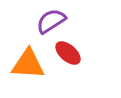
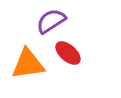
orange triangle: rotated 12 degrees counterclockwise
